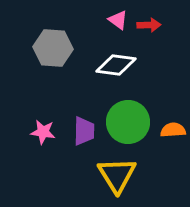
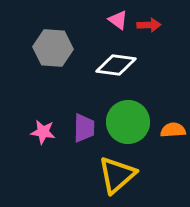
purple trapezoid: moved 3 px up
yellow triangle: rotated 21 degrees clockwise
